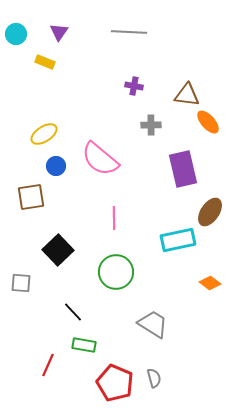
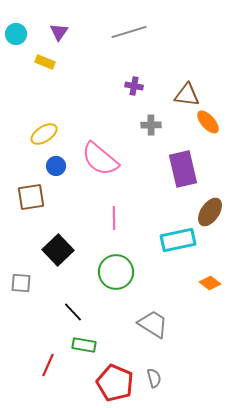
gray line: rotated 20 degrees counterclockwise
